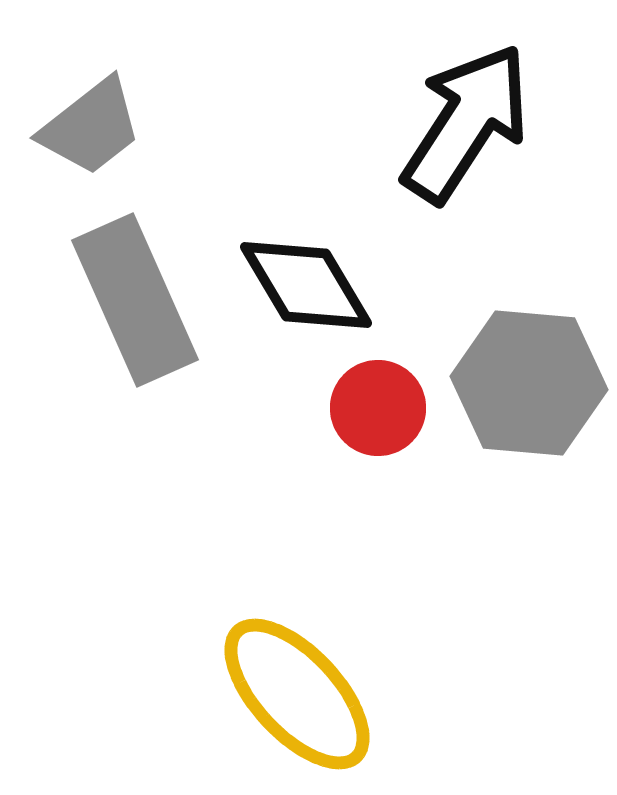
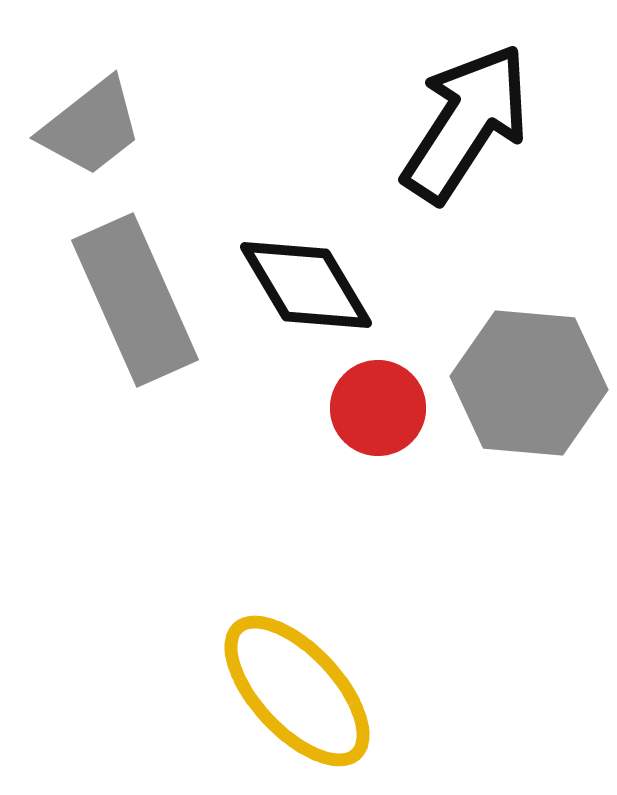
yellow ellipse: moved 3 px up
